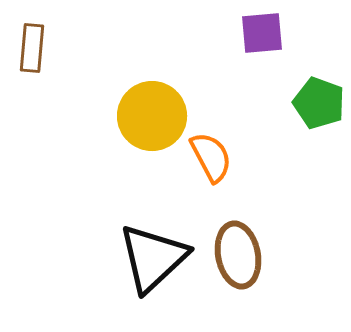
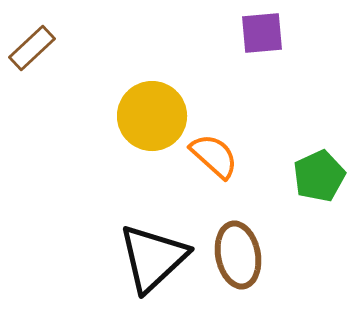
brown rectangle: rotated 42 degrees clockwise
green pentagon: moved 73 px down; rotated 27 degrees clockwise
orange semicircle: moved 3 px right, 1 px up; rotated 20 degrees counterclockwise
